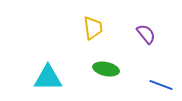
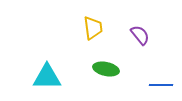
purple semicircle: moved 6 px left, 1 px down
cyan triangle: moved 1 px left, 1 px up
blue line: rotated 20 degrees counterclockwise
